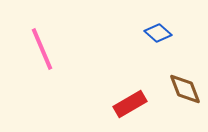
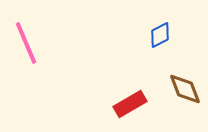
blue diamond: moved 2 px right, 2 px down; rotated 68 degrees counterclockwise
pink line: moved 16 px left, 6 px up
